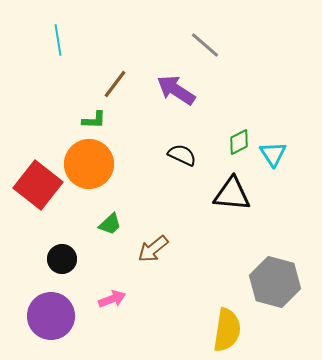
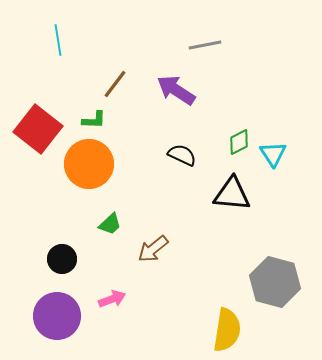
gray line: rotated 52 degrees counterclockwise
red square: moved 56 px up
purple circle: moved 6 px right
